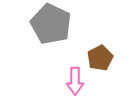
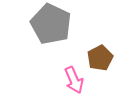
pink arrow: moved 1 px left, 1 px up; rotated 24 degrees counterclockwise
